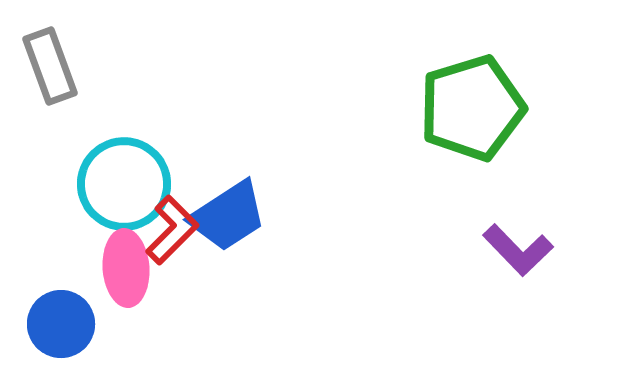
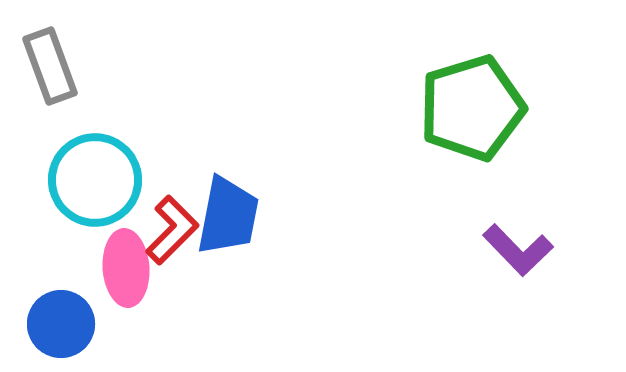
cyan circle: moved 29 px left, 4 px up
blue trapezoid: rotated 46 degrees counterclockwise
